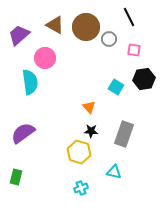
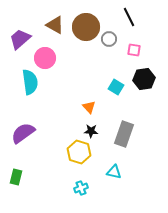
purple trapezoid: moved 1 px right, 4 px down
